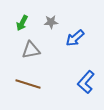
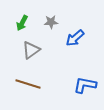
gray triangle: rotated 24 degrees counterclockwise
blue L-shape: moved 1 px left, 3 px down; rotated 60 degrees clockwise
